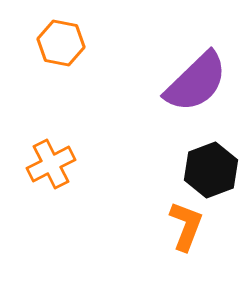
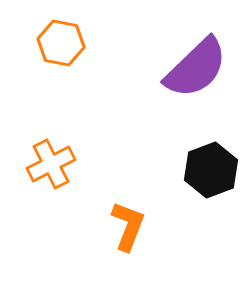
purple semicircle: moved 14 px up
orange L-shape: moved 58 px left
